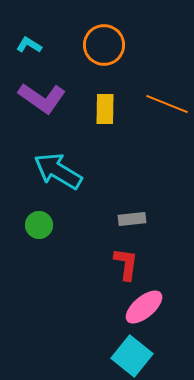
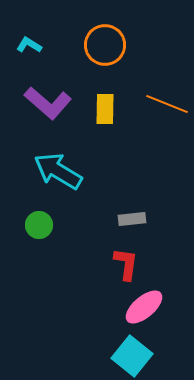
orange circle: moved 1 px right
purple L-shape: moved 6 px right, 5 px down; rotated 6 degrees clockwise
